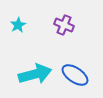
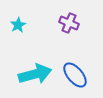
purple cross: moved 5 px right, 2 px up
blue ellipse: rotated 16 degrees clockwise
